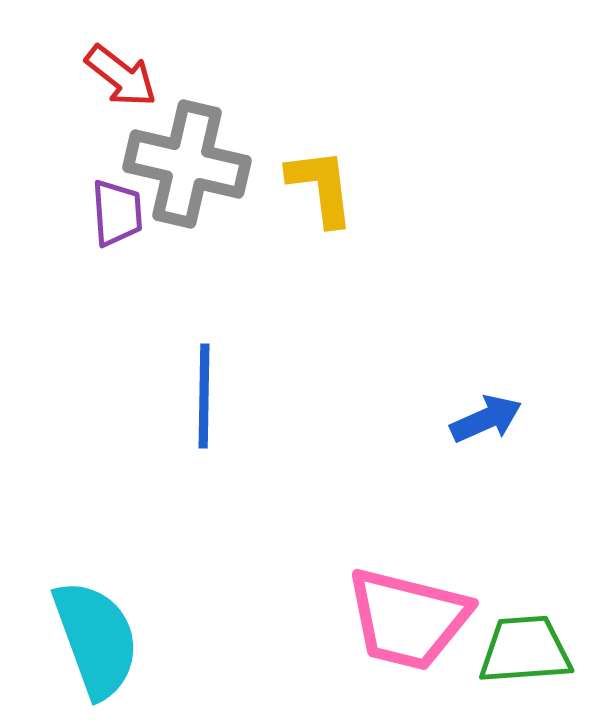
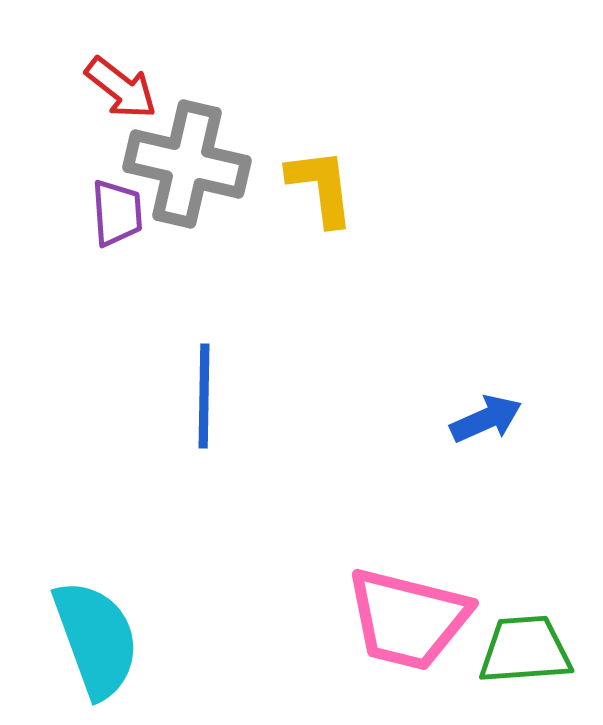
red arrow: moved 12 px down
